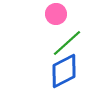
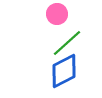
pink circle: moved 1 px right
